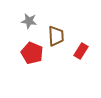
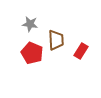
gray star: moved 1 px right, 3 px down
brown trapezoid: moved 4 px down
